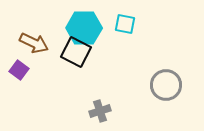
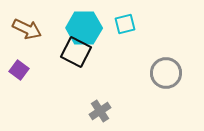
cyan square: rotated 25 degrees counterclockwise
brown arrow: moved 7 px left, 14 px up
gray circle: moved 12 px up
gray cross: rotated 15 degrees counterclockwise
